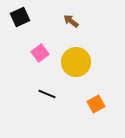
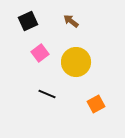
black square: moved 8 px right, 4 px down
